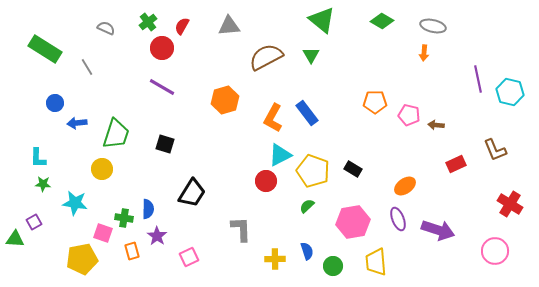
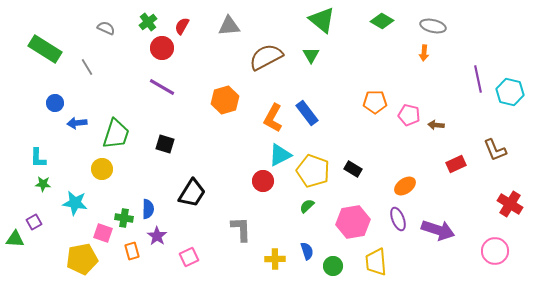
red circle at (266, 181): moved 3 px left
